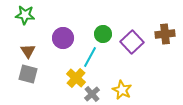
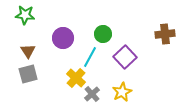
purple square: moved 7 px left, 15 px down
gray square: rotated 30 degrees counterclockwise
yellow star: moved 2 px down; rotated 18 degrees clockwise
